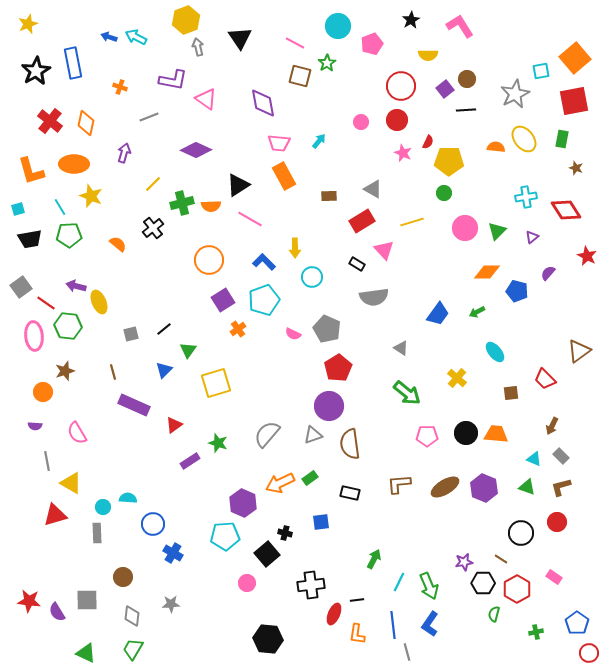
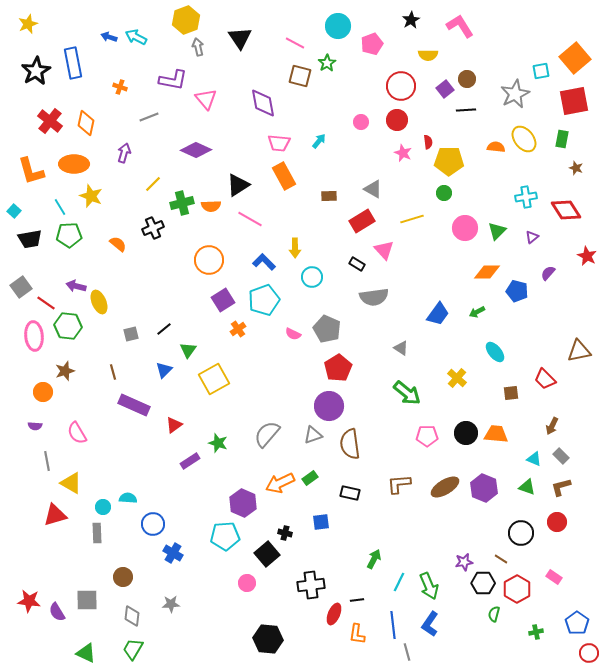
pink triangle at (206, 99): rotated 15 degrees clockwise
red semicircle at (428, 142): rotated 32 degrees counterclockwise
cyan square at (18, 209): moved 4 px left, 2 px down; rotated 32 degrees counterclockwise
yellow line at (412, 222): moved 3 px up
black cross at (153, 228): rotated 15 degrees clockwise
brown triangle at (579, 351): rotated 25 degrees clockwise
yellow square at (216, 383): moved 2 px left, 4 px up; rotated 12 degrees counterclockwise
